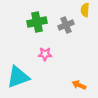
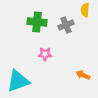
green cross: rotated 18 degrees clockwise
cyan triangle: moved 4 px down
orange arrow: moved 4 px right, 10 px up
